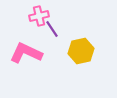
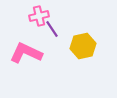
yellow hexagon: moved 2 px right, 5 px up
